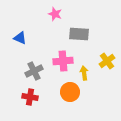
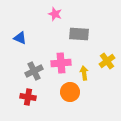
pink cross: moved 2 px left, 2 px down
red cross: moved 2 px left
